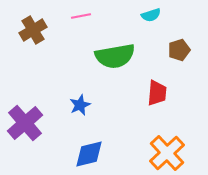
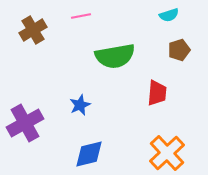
cyan semicircle: moved 18 px right
purple cross: rotated 12 degrees clockwise
